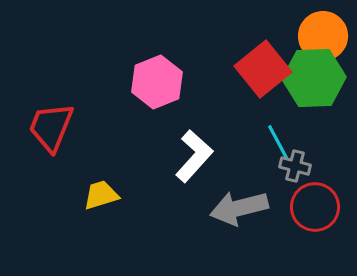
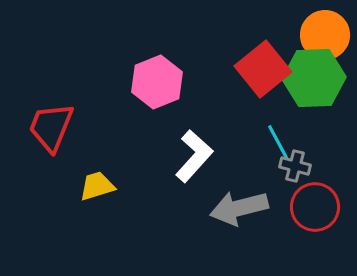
orange circle: moved 2 px right, 1 px up
yellow trapezoid: moved 4 px left, 9 px up
